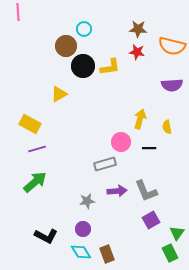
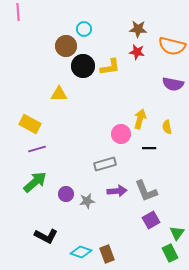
purple semicircle: moved 1 px right, 1 px up; rotated 15 degrees clockwise
yellow triangle: rotated 30 degrees clockwise
pink circle: moved 8 px up
purple circle: moved 17 px left, 35 px up
cyan diamond: rotated 40 degrees counterclockwise
